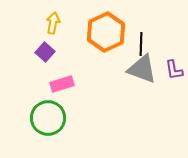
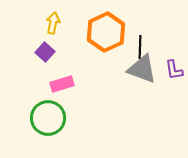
black line: moved 1 px left, 3 px down
